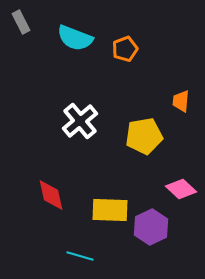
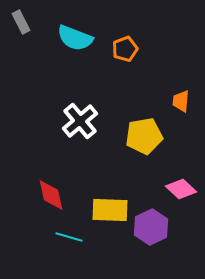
cyan line: moved 11 px left, 19 px up
